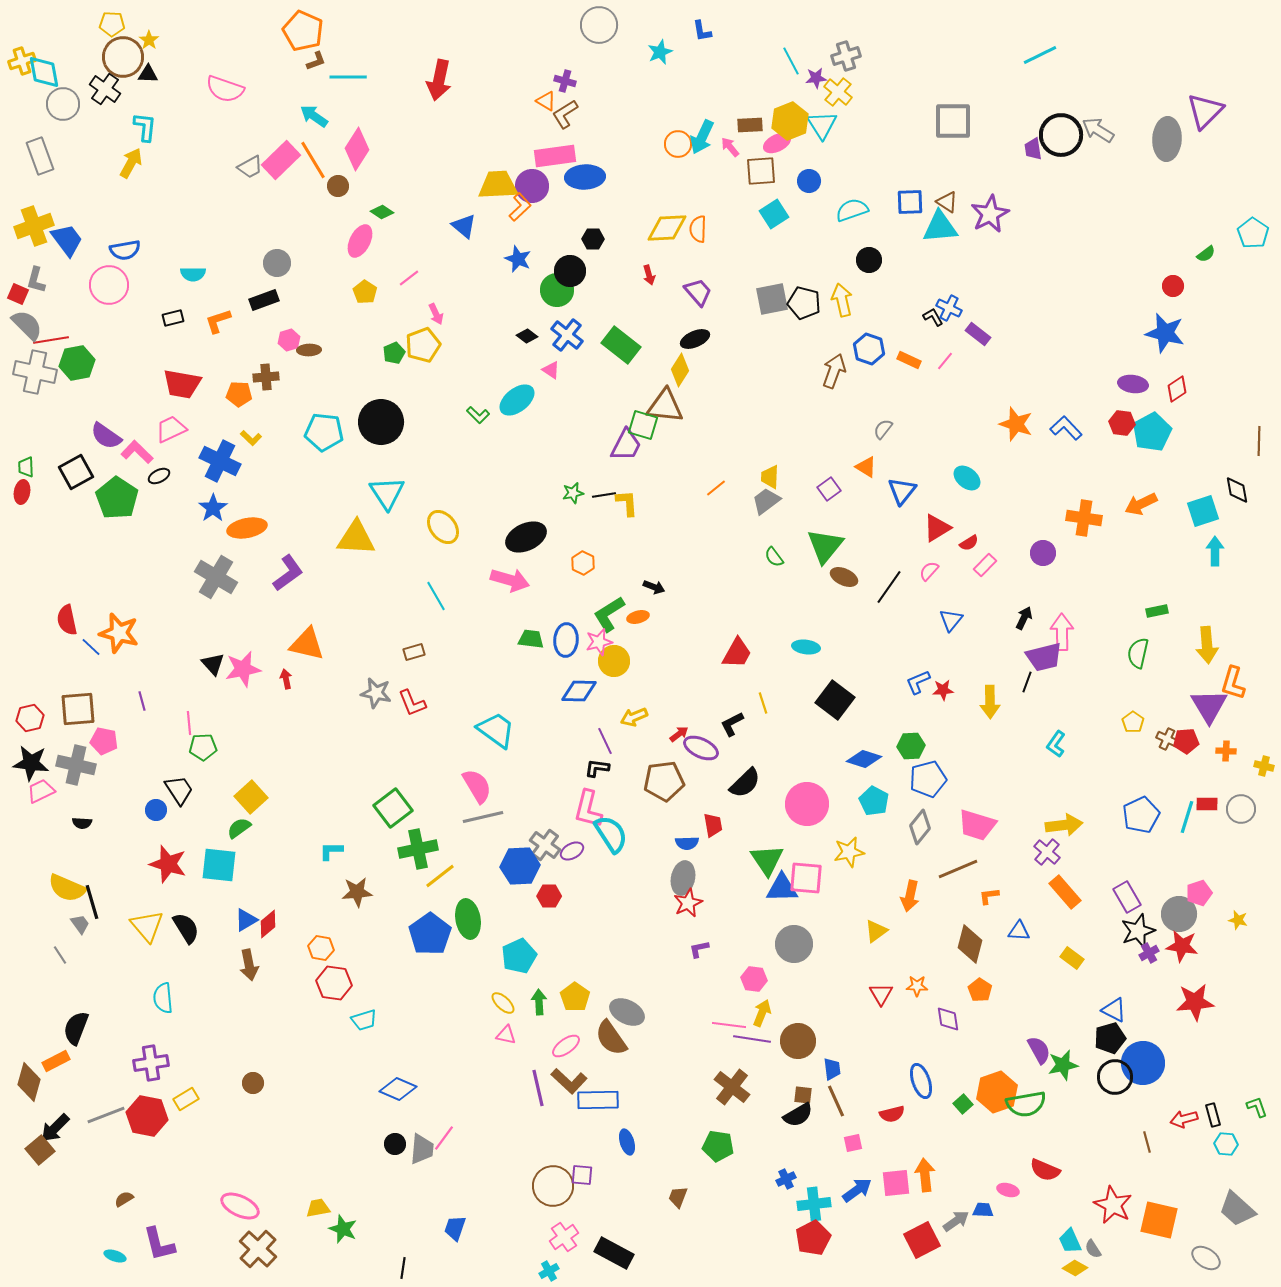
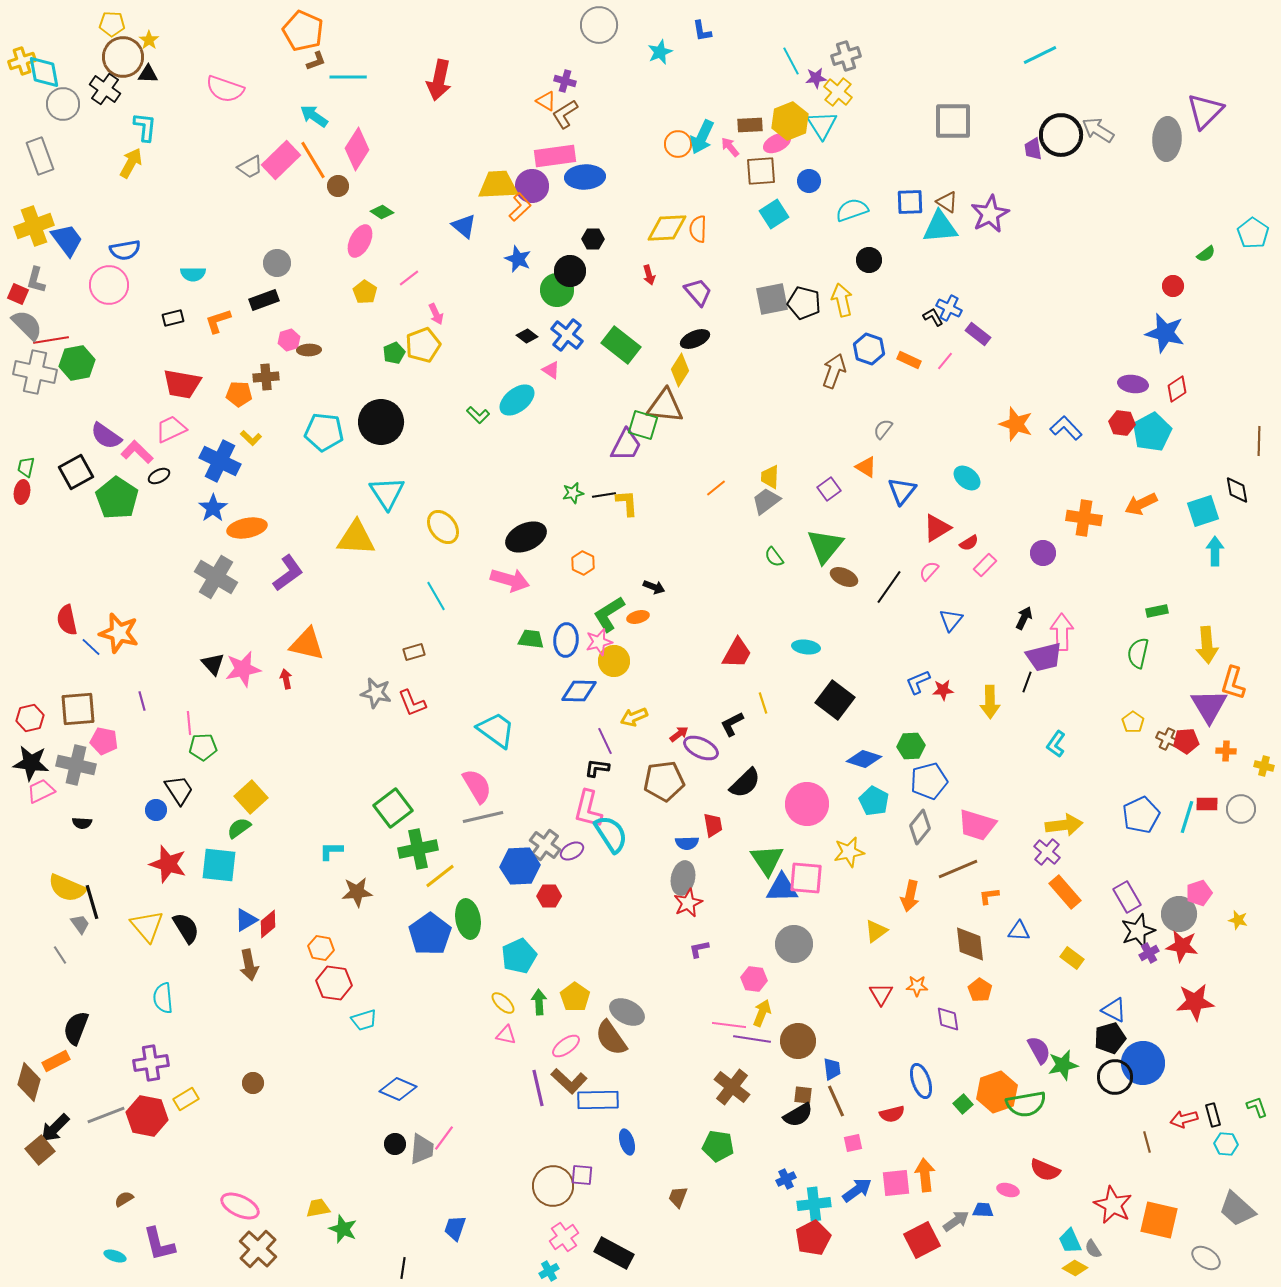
green trapezoid at (26, 467): rotated 15 degrees clockwise
blue pentagon at (928, 779): moved 1 px right, 2 px down
brown diamond at (970, 944): rotated 21 degrees counterclockwise
